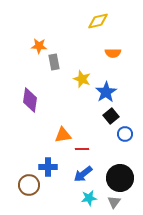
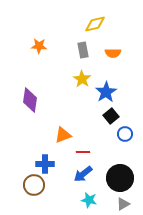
yellow diamond: moved 3 px left, 3 px down
gray rectangle: moved 29 px right, 12 px up
yellow star: rotated 12 degrees clockwise
orange triangle: rotated 12 degrees counterclockwise
red line: moved 1 px right, 3 px down
blue cross: moved 3 px left, 3 px up
brown circle: moved 5 px right
cyan star: moved 2 px down; rotated 21 degrees clockwise
gray triangle: moved 9 px right, 2 px down; rotated 24 degrees clockwise
